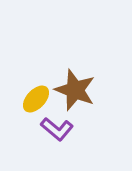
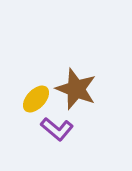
brown star: moved 1 px right, 1 px up
